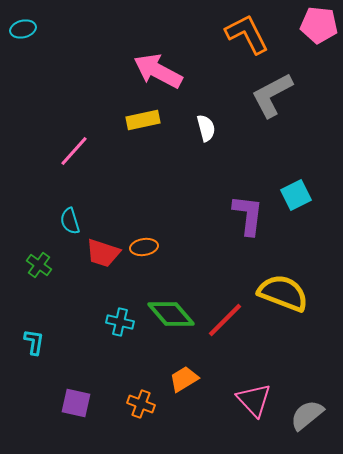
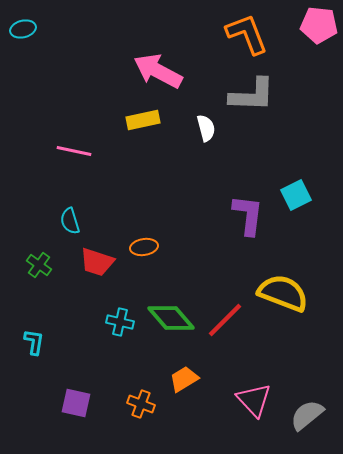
orange L-shape: rotated 6 degrees clockwise
gray L-shape: moved 20 px left; rotated 150 degrees counterclockwise
pink line: rotated 60 degrees clockwise
red trapezoid: moved 6 px left, 9 px down
green diamond: moved 4 px down
